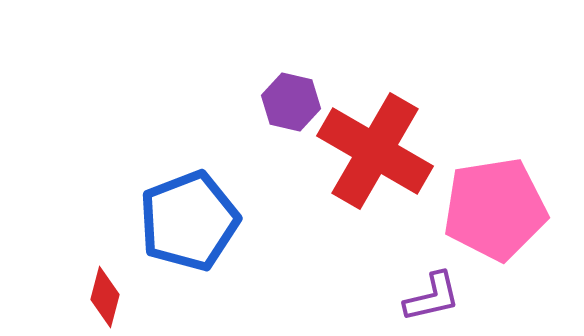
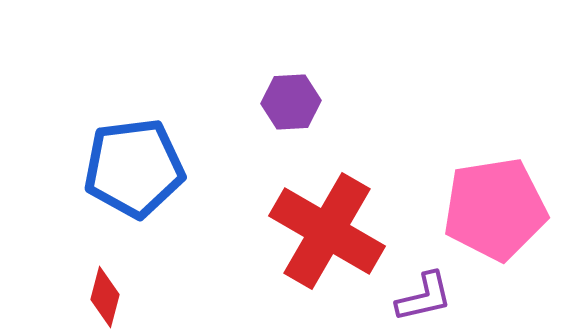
purple hexagon: rotated 16 degrees counterclockwise
red cross: moved 48 px left, 80 px down
blue pentagon: moved 55 px left, 53 px up; rotated 14 degrees clockwise
purple L-shape: moved 8 px left
